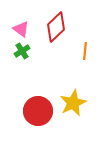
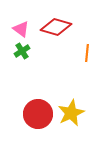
red diamond: rotated 60 degrees clockwise
orange line: moved 2 px right, 2 px down
yellow star: moved 2 px left, 10 px down
red circle: moved 3 px down
